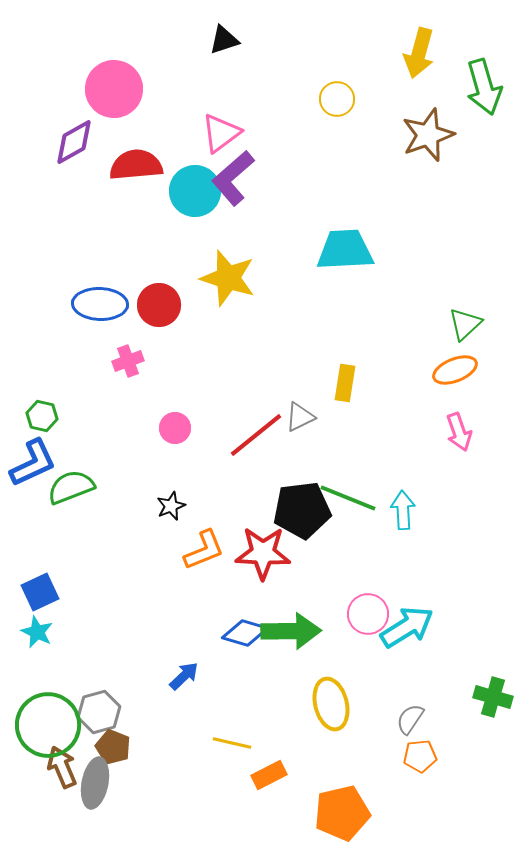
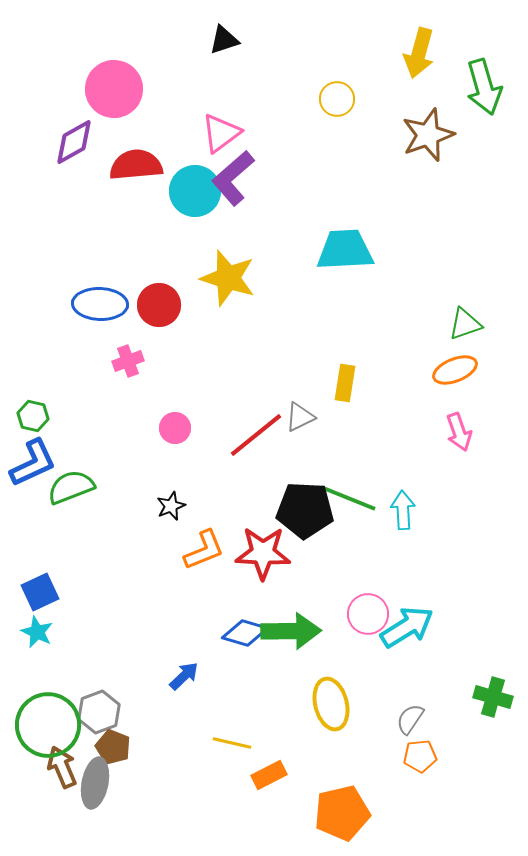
green triangle at (465, 324): rotated 24 degrees clockwise
green hexagon at (42, 416): moved 9 px left
black pentagon at (302, 510): moved 3 px right; rotated 10 degrees clockwise
gray hexagon at (99, 712): rotated 6 degrees counterclockwise
